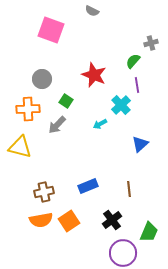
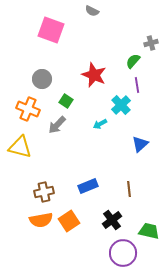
orange cross: rotated 25 degrees clockwise
green trapezoid: moved 1 px up; rotated 100 degrees counterclockwise
